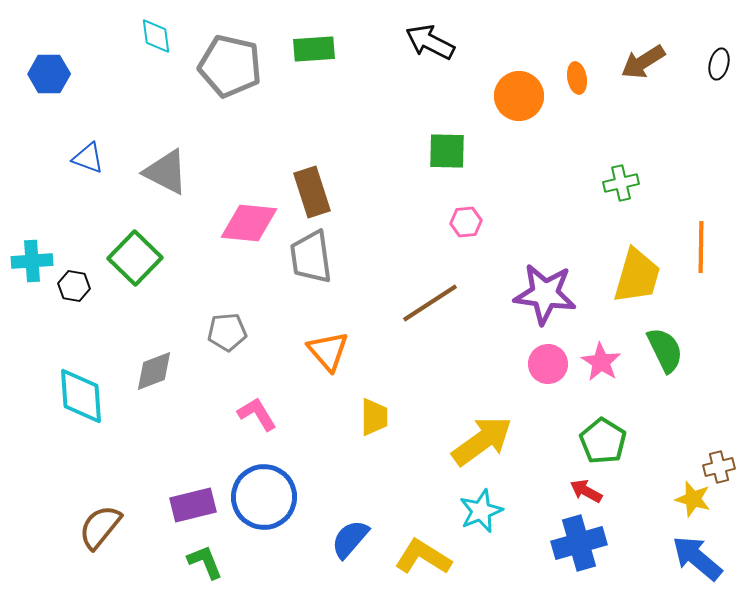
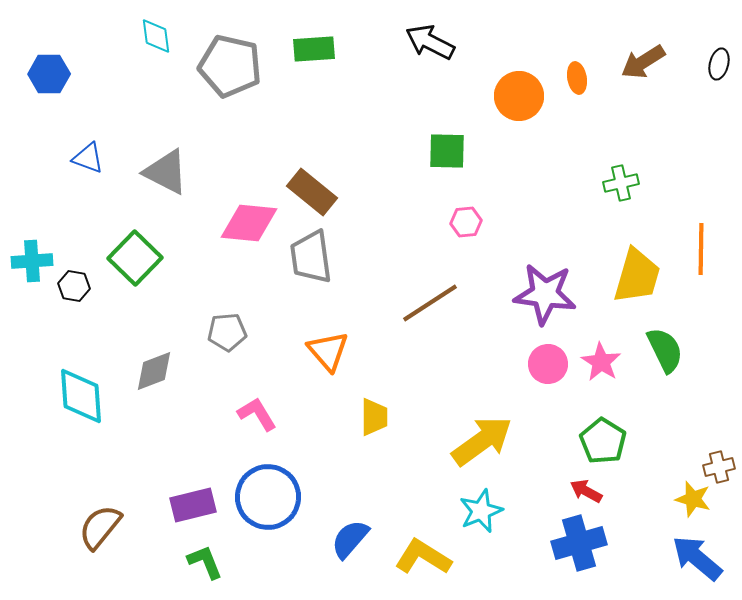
brown rectangle at (312, 192): rotated 33 degrees counterclockwise
orange line at (701, 247): moved 2 px down
blue circle at (264, 497): moved 4 px right
